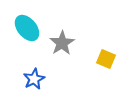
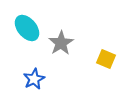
gray star: moved 1 px left
